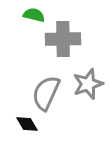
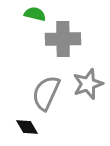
green semicircle: moved 1 px right, 1 px up
black diamond: moved 3 px down
